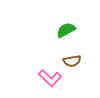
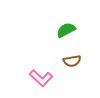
pink L-shape: moved 9 px left
